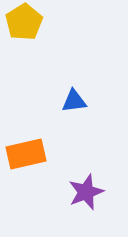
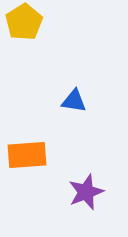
blue triangle: rotated 16 degrees clockwise
orange rectangle: moved 1 px right, 1 px down; rotated 9 degrees clockwise
